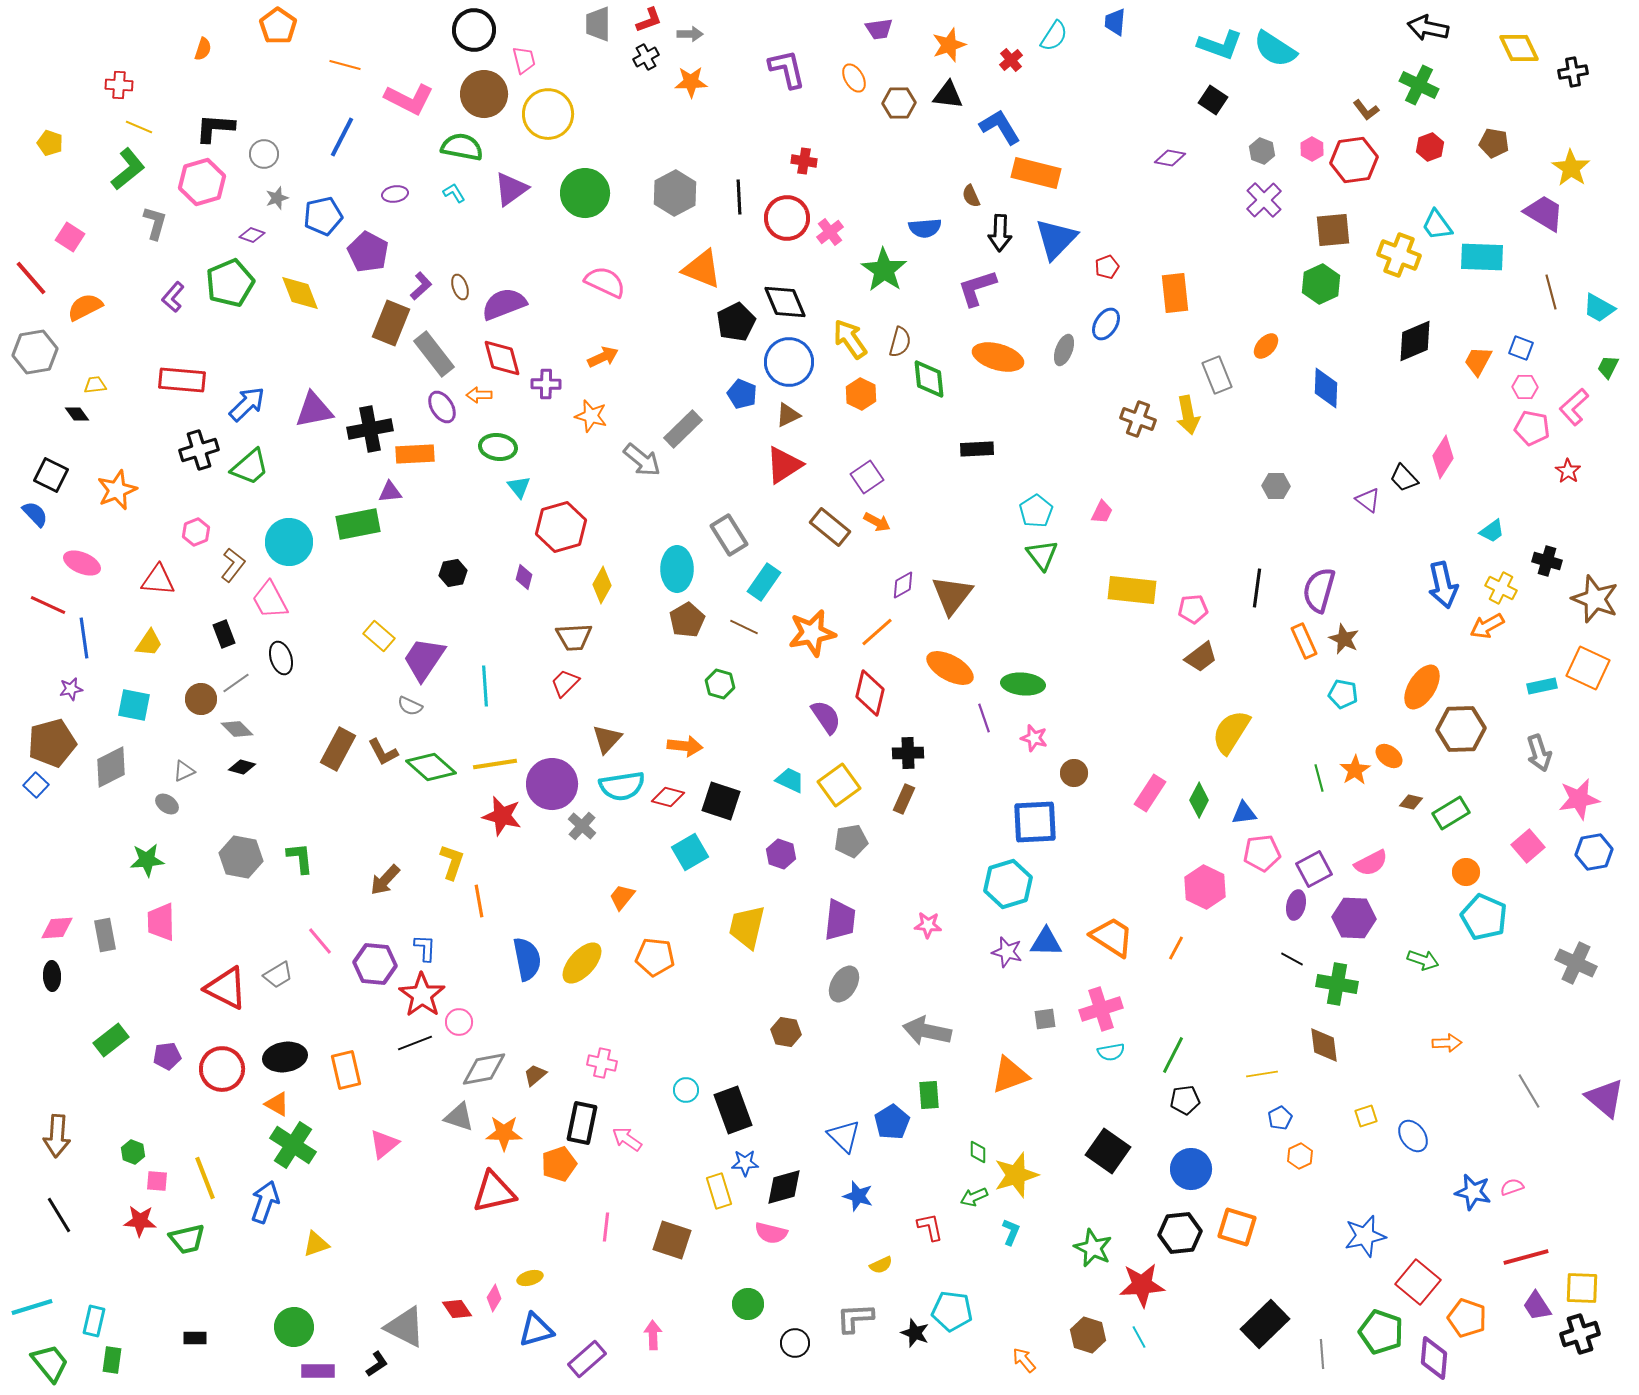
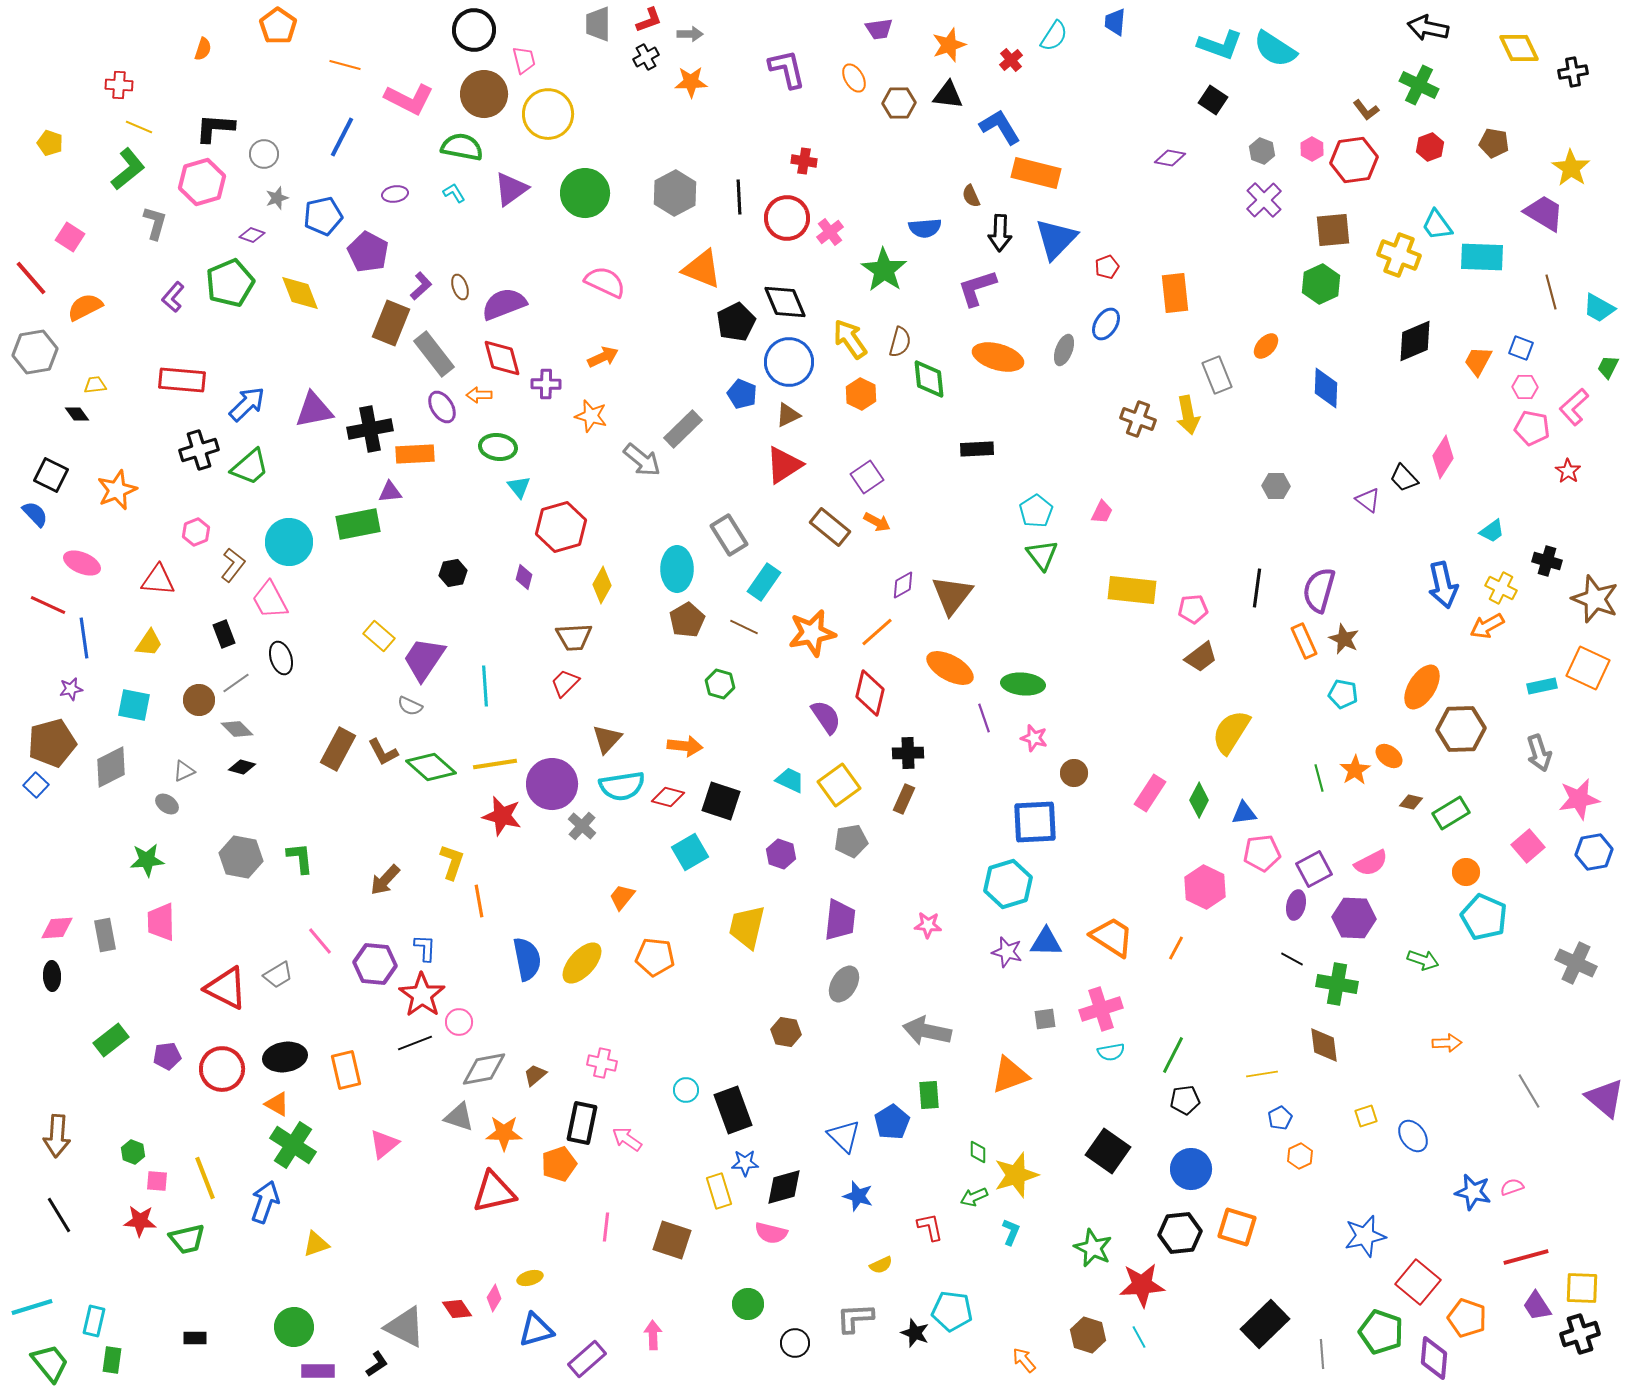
brown circle at (201, 699): moved 2 px left, 1 px down
